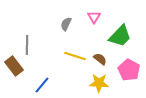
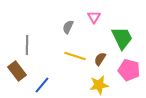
gray semicircle: moved 2 px right, 3 px down
green trapezoid: moved 2 px right, 2 px down; rotated 70 degrees counterclockwise
brown semicircle: rotated 96 degrees counterclockwise
brown rectangle: moved 3 px right, 5 px down
pink pentagon: rotated 15 degrees counterclockwise
yellow star: moved 2 px down; rotated 12 degrees counterclockwise
